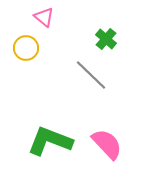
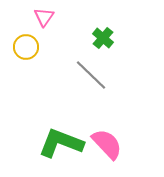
pink triangle: rotated 25 degrees clockwise
green cross: moved 3 px left, 1 px up
yellow circle: moved 1 px up
green L-shape: moved 11 px right, 2 px down
